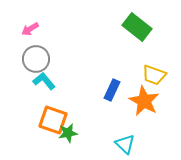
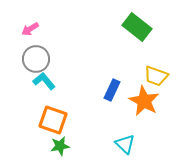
yellow trapezoid: moved 2 px right, 1 px down
green star: moved 8 px left, 13 px down
